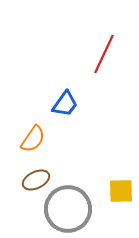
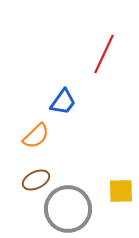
blue trapezoid: moved 2 px left, 2 px up
orange semicircle: moved 3 px right, 3 px up; rotated 12 degrees clockwise
